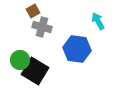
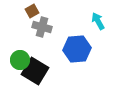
brown square: moved 1 px left
blue hexagon: rotated 12 degrees counterclockwise
